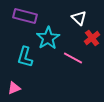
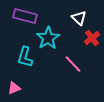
pink line: moved 6 px down; rotated 18 degrees clockwise
